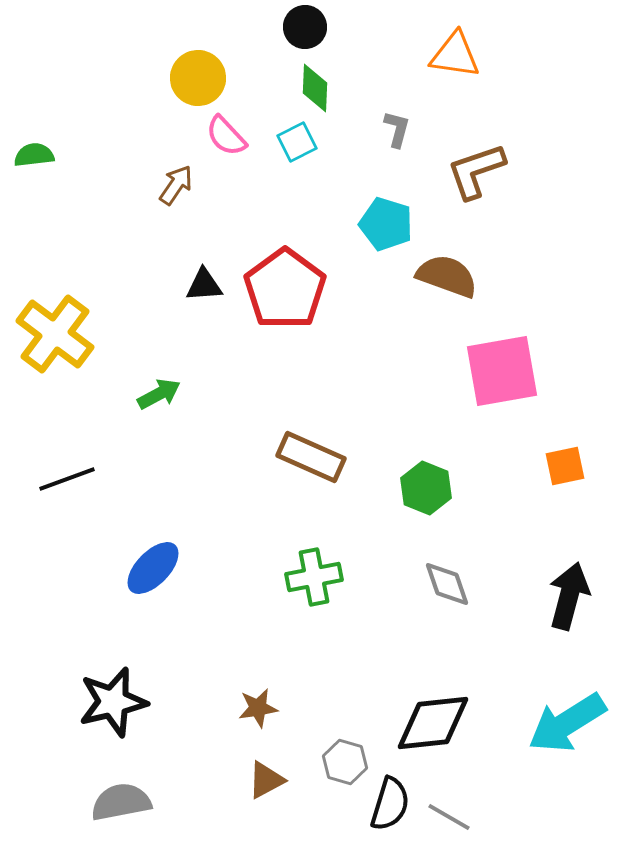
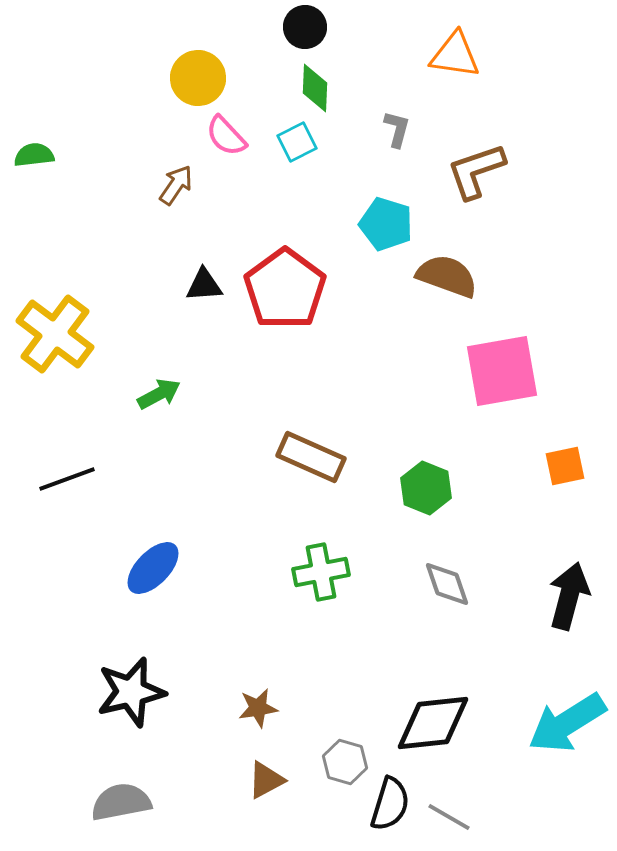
green cross: moved 7 px right, 5 px up
black star: moved 18 px right, 10 px up
